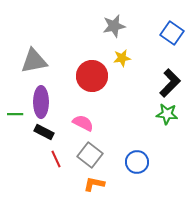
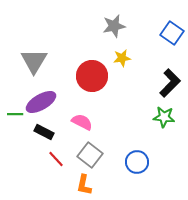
gray triangle: rotated 48 degrees counterclockwise
purple ellipse: rotated 60 degrees clockwise
green star: moved 3 px left, 3 px down
pink semicircle: moved 1 px left, 1 px up
red line: rotated 18 degrees counterclockwise
orange L-shape: moved 10 px left, 1 px down; rotated 90 degrees counterclockwise
